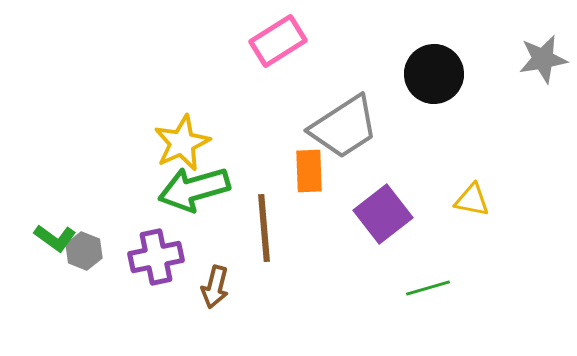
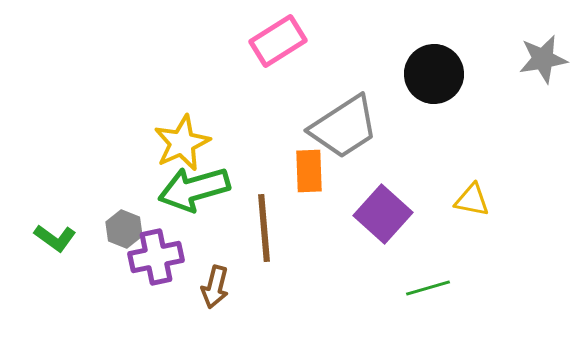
purple square: rotated 10 degrees counterclockwise
gray hexagon: moved 40 px right, 22 px up
